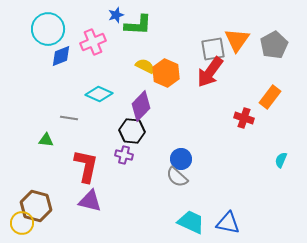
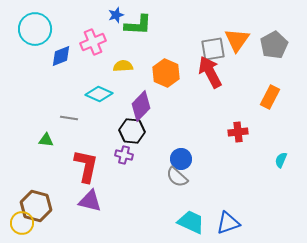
cyan circle: moved 13 px left
yellow semicircle: moved 22 px left; rotated 30 degrees counterclockwise
red arrow: rotated 116 degrees clockwise
orange rectangle: rotated 10 degrees counterclockwise
red cross: moved 6 px left, 14 px down; rotated 24 degrees counterclockwise
blue triangle: rotated 30 degrees counterclockwise
